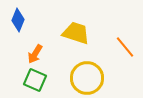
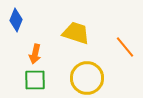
blue diamond: moved 2 px left
orange arrow: rotated 18 degrees counterclockwise
green square: rotated 25 degrees counterclockwise
